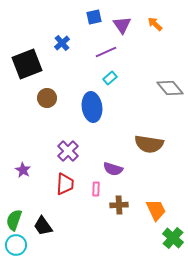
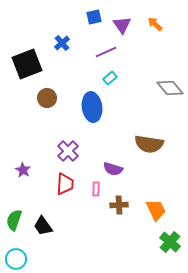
green cross: moved 3 px left, 4 px down
cyan circle: moved 14 px down
